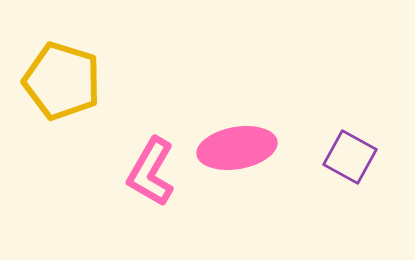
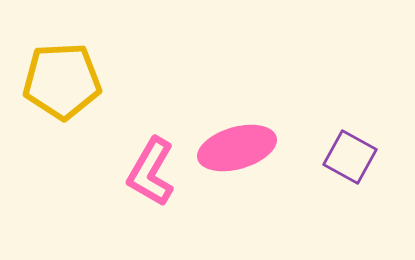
yellow pentagon: rotated 20 degrees counterclockwise
pink ellipse: rotated 6 degrees counterclockwise
